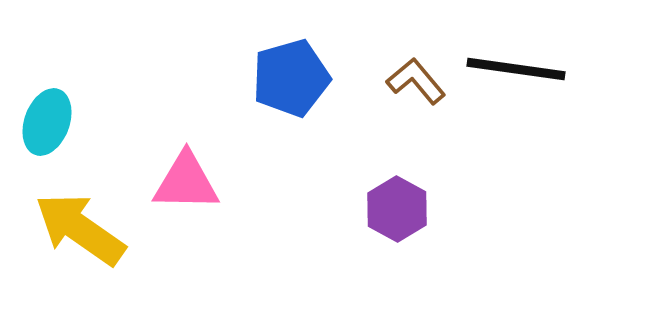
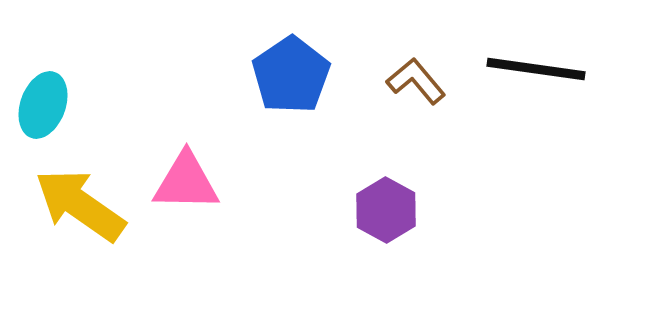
black line: moved 20 px right
blue pentagon: moved 3 px up; rotated 18 degrees counterclockwise
cyan ellipse: moved 4 px left, 17 px up
purple hexagon: moved 11 px left, 1 px down
yellow arrow: moved 24 px up
